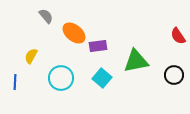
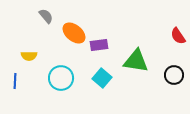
purple rectangle: moved 1 px right, 1 px up
yellow semicircle: moved 2 px left; rotated 119 degrees counterclockwise
green triangle: rotated 20 degrees clockwise
blue line: moved 1 px up
